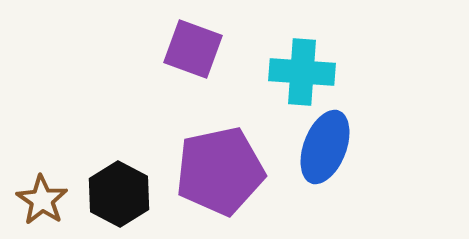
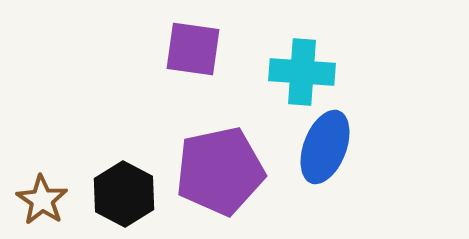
purple square: rotated 12 degrees counterclockwise
black hexagon: moved 5 px right
